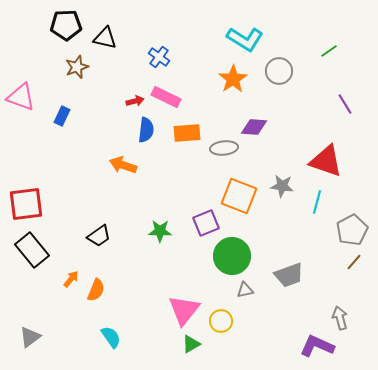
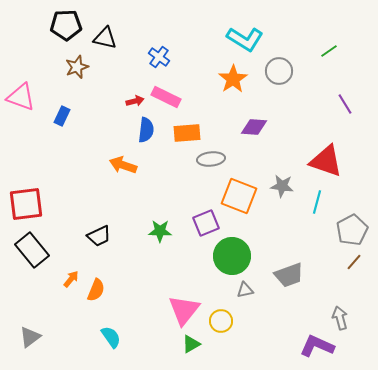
gray ellipse at (224, 148): moved 13 px left, 11 px down
black trapezoid at (99, 236): rotated 10 degrees clockwise
